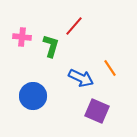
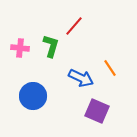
pink cross: moved 2 px left, 11 px down
